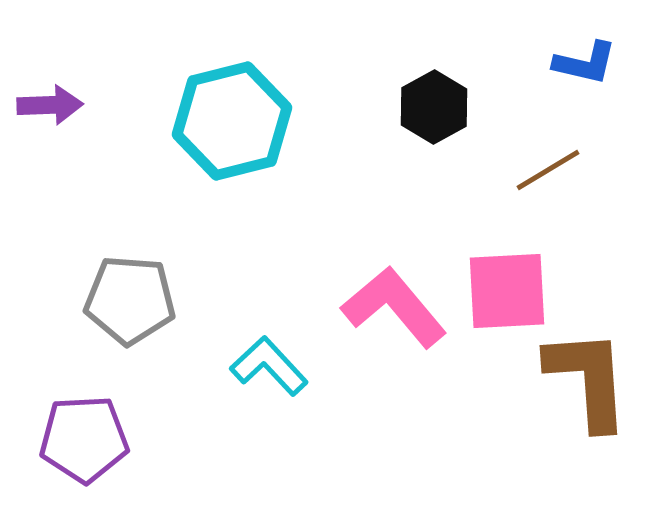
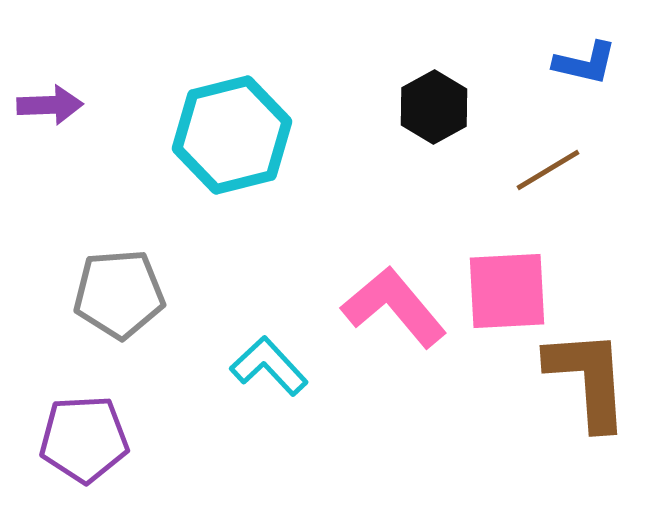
cyan hexagon: moved 14 px down
gray pentagon: moved 11 px left, 6 px up; rotated 8 degrees counterclockwise
